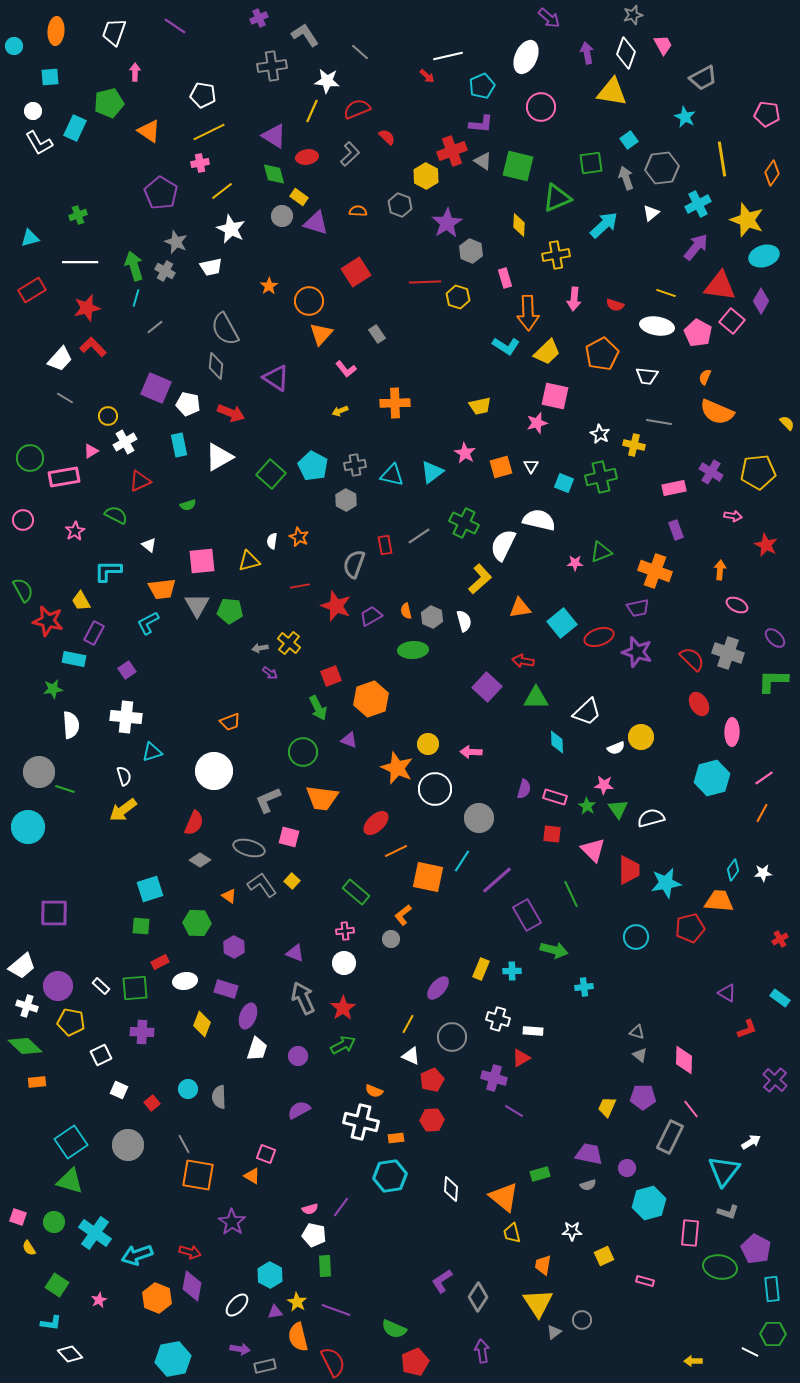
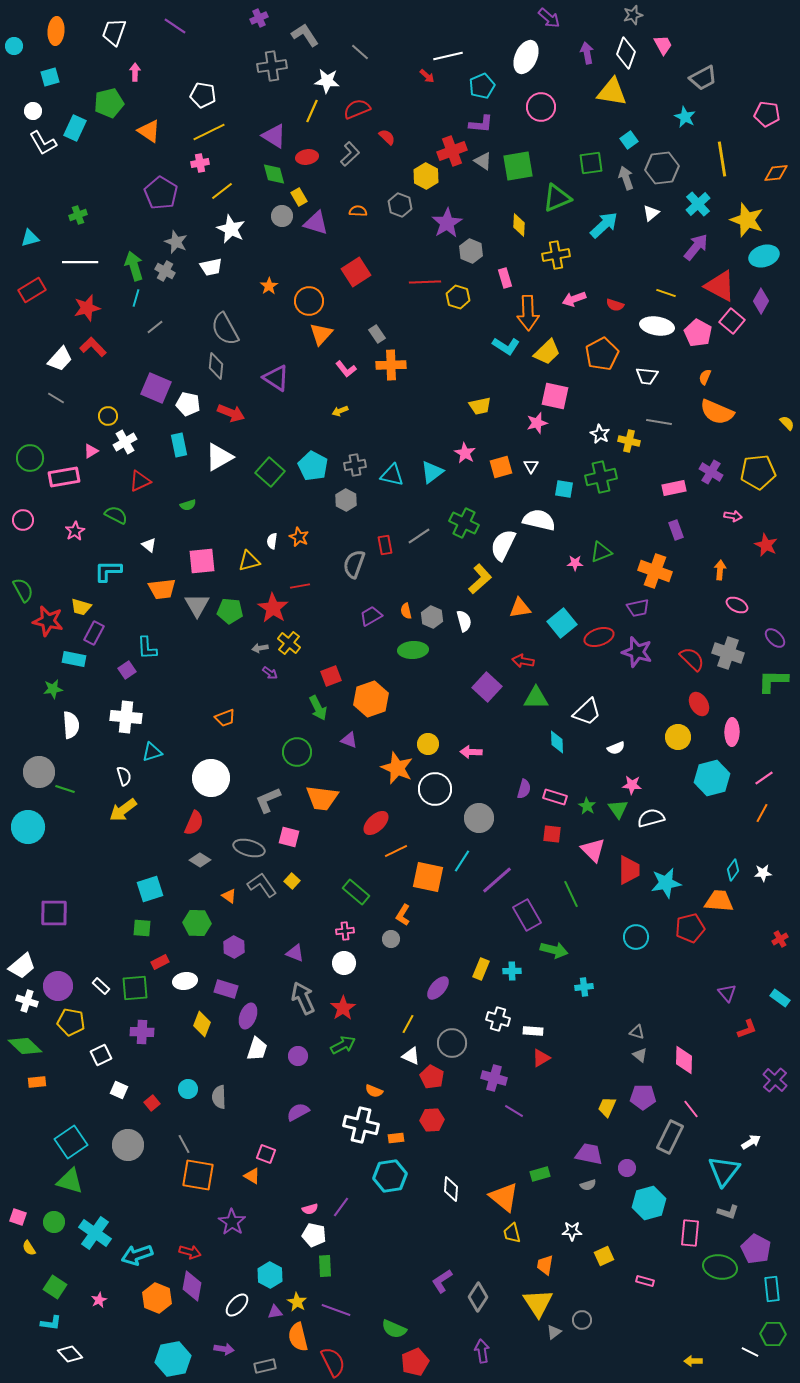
cyan square at (50, 77): rotated 12 degrees counterclockwise
white L-shape at (39, 143): moved 4 px right
green square at (518, 166): rotated 24 degrees counterclockwise
orange diamond at (772, 173): moved 4 px right; rotated 50 degrees clockwise
yellow rectangle at (299, 197): rotated 24 degrees clockwise
cyan cross at (698, 204): rotated 15 degrees counterclockwise
red triangle at (720, 286): rotated 20 degrees clockwise
pink arrow at (574, 299): rotated 65 degrees clockwise
gray line at (65, 398): moved 9 px left
orange cross at (395, 403): moved 4 px left, 38 px up
yellow cross at (634, 445): moved 5 px left, 4 px up
green square at (271, 474): moved 1 px left, 2 px up
cyan square at (564, 483): moved 6 px down; rotated 12 degrees counterclockwise
yellow trapezoid at (81, 601): moved 6 px down; rotated 45 degrees counterclockwise
red star at (336, 606): moved 63 px left, 2 px down; rotated 12 degrees clockwise
cyan L-shape at (148, 623): moved 1 px left, 25 px down; rotated 65 degrees counterclockwise
orange trapezoid at (230, 722): moved 5 px left, 4 px up
yellow circle at (641, 737): moved 37 px right
green circle at (303, 752): moved 6 px left
white circle at (214, 771): moved 3 px left, 7 px down
pink star at (604, 785): moved 28 px right
orange L-shape at (403, 915): rotated 20 degrees counterclockwise
green square at (141, 926): moved 1 px right, 2 px down
purple triangle at (727, 993): rotated 18 degrees clockwise
white cross at (27, 1006): moved 5 px up
gray circle at (452, 1037): moved 6 px down
red triangle at (521, 1058): moved 20 px right
red pentagon at (432, 1080): moved 3 px up; rotated 20 degrees counterclockwise
purple semicircle at (299, 1110): moved 1 px left, 2 px down
white cross at (361, 1122): moved 3 px down
orange trapezoid at (543, 1265): moved 2 px right
green square at (57, 1285): moved 2 px left, 2 px down
purple arrow at (240, 1349): moved 16 px left
